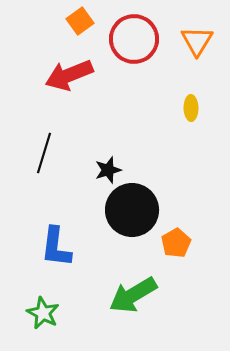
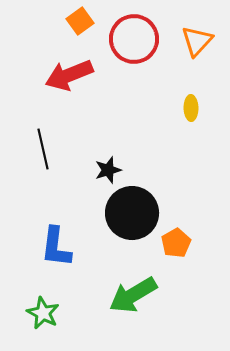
orange triangle: rotated 12 degrees clockwise
black line: moved 1 px left, 4 px up; rotated 30 degrees counterclockwise
black circle: moved 3 px down
